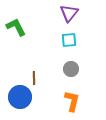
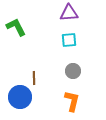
purple triangle: rotated 48 degrees clockwise
gray circle: moved 2 px right, 2 px down
